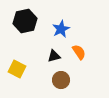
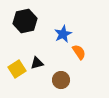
blue star: moved 2 px right, 5 px down
black triangle: moved 17 px left, 7 px down
yellow square: rotated 30 degrees clockwise
